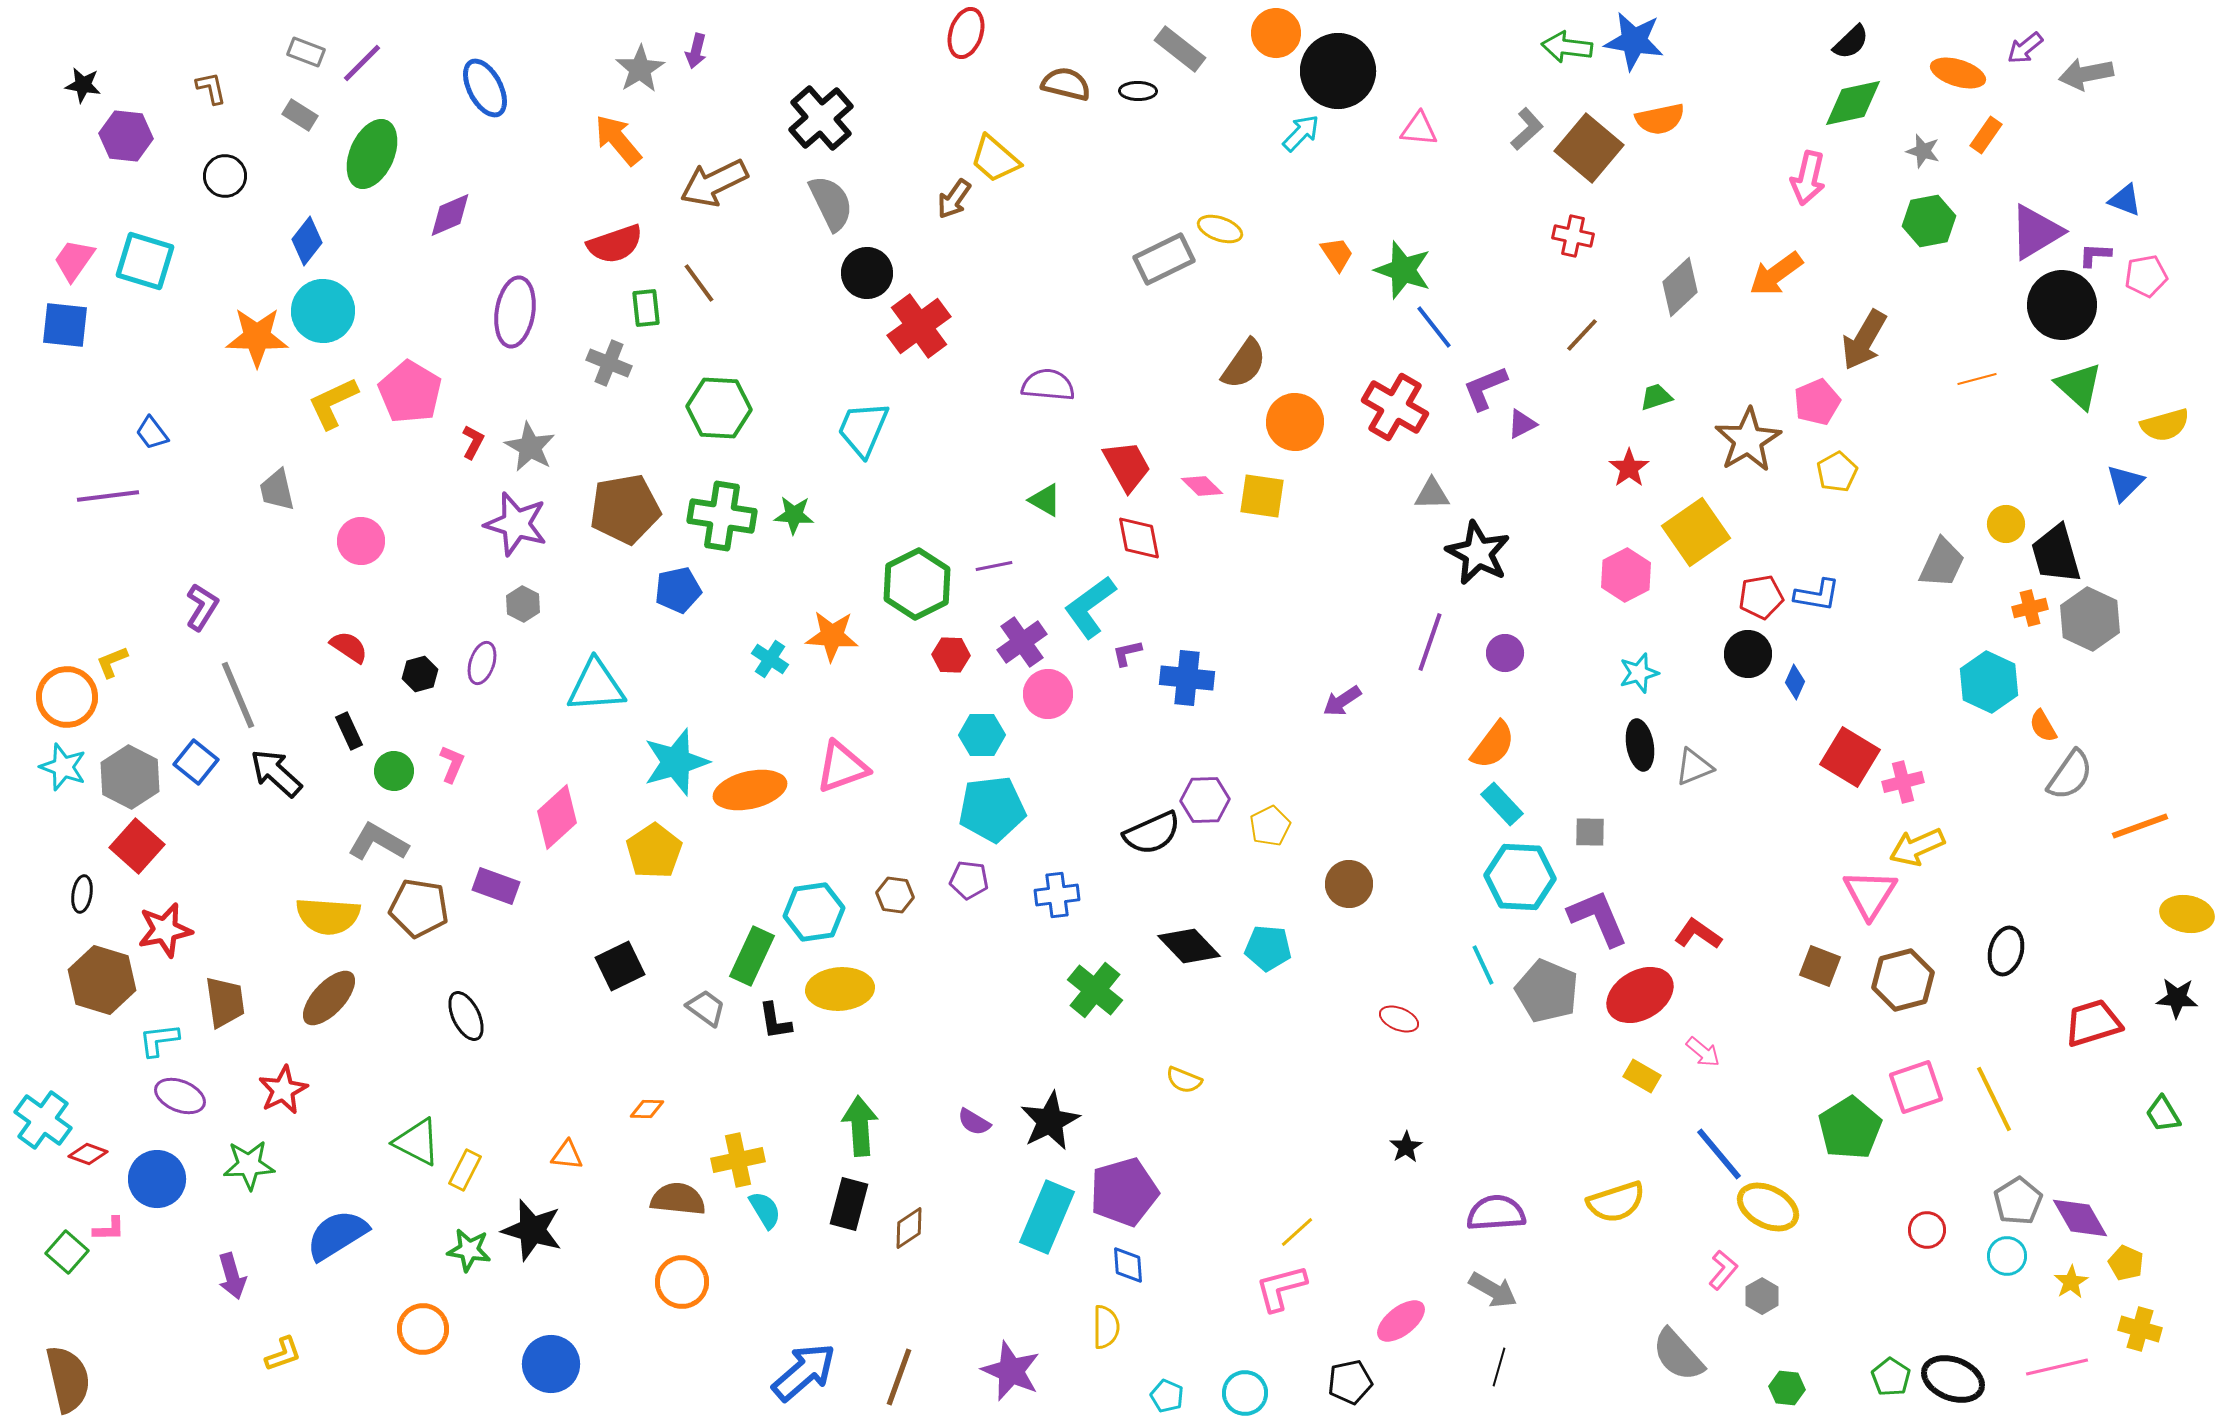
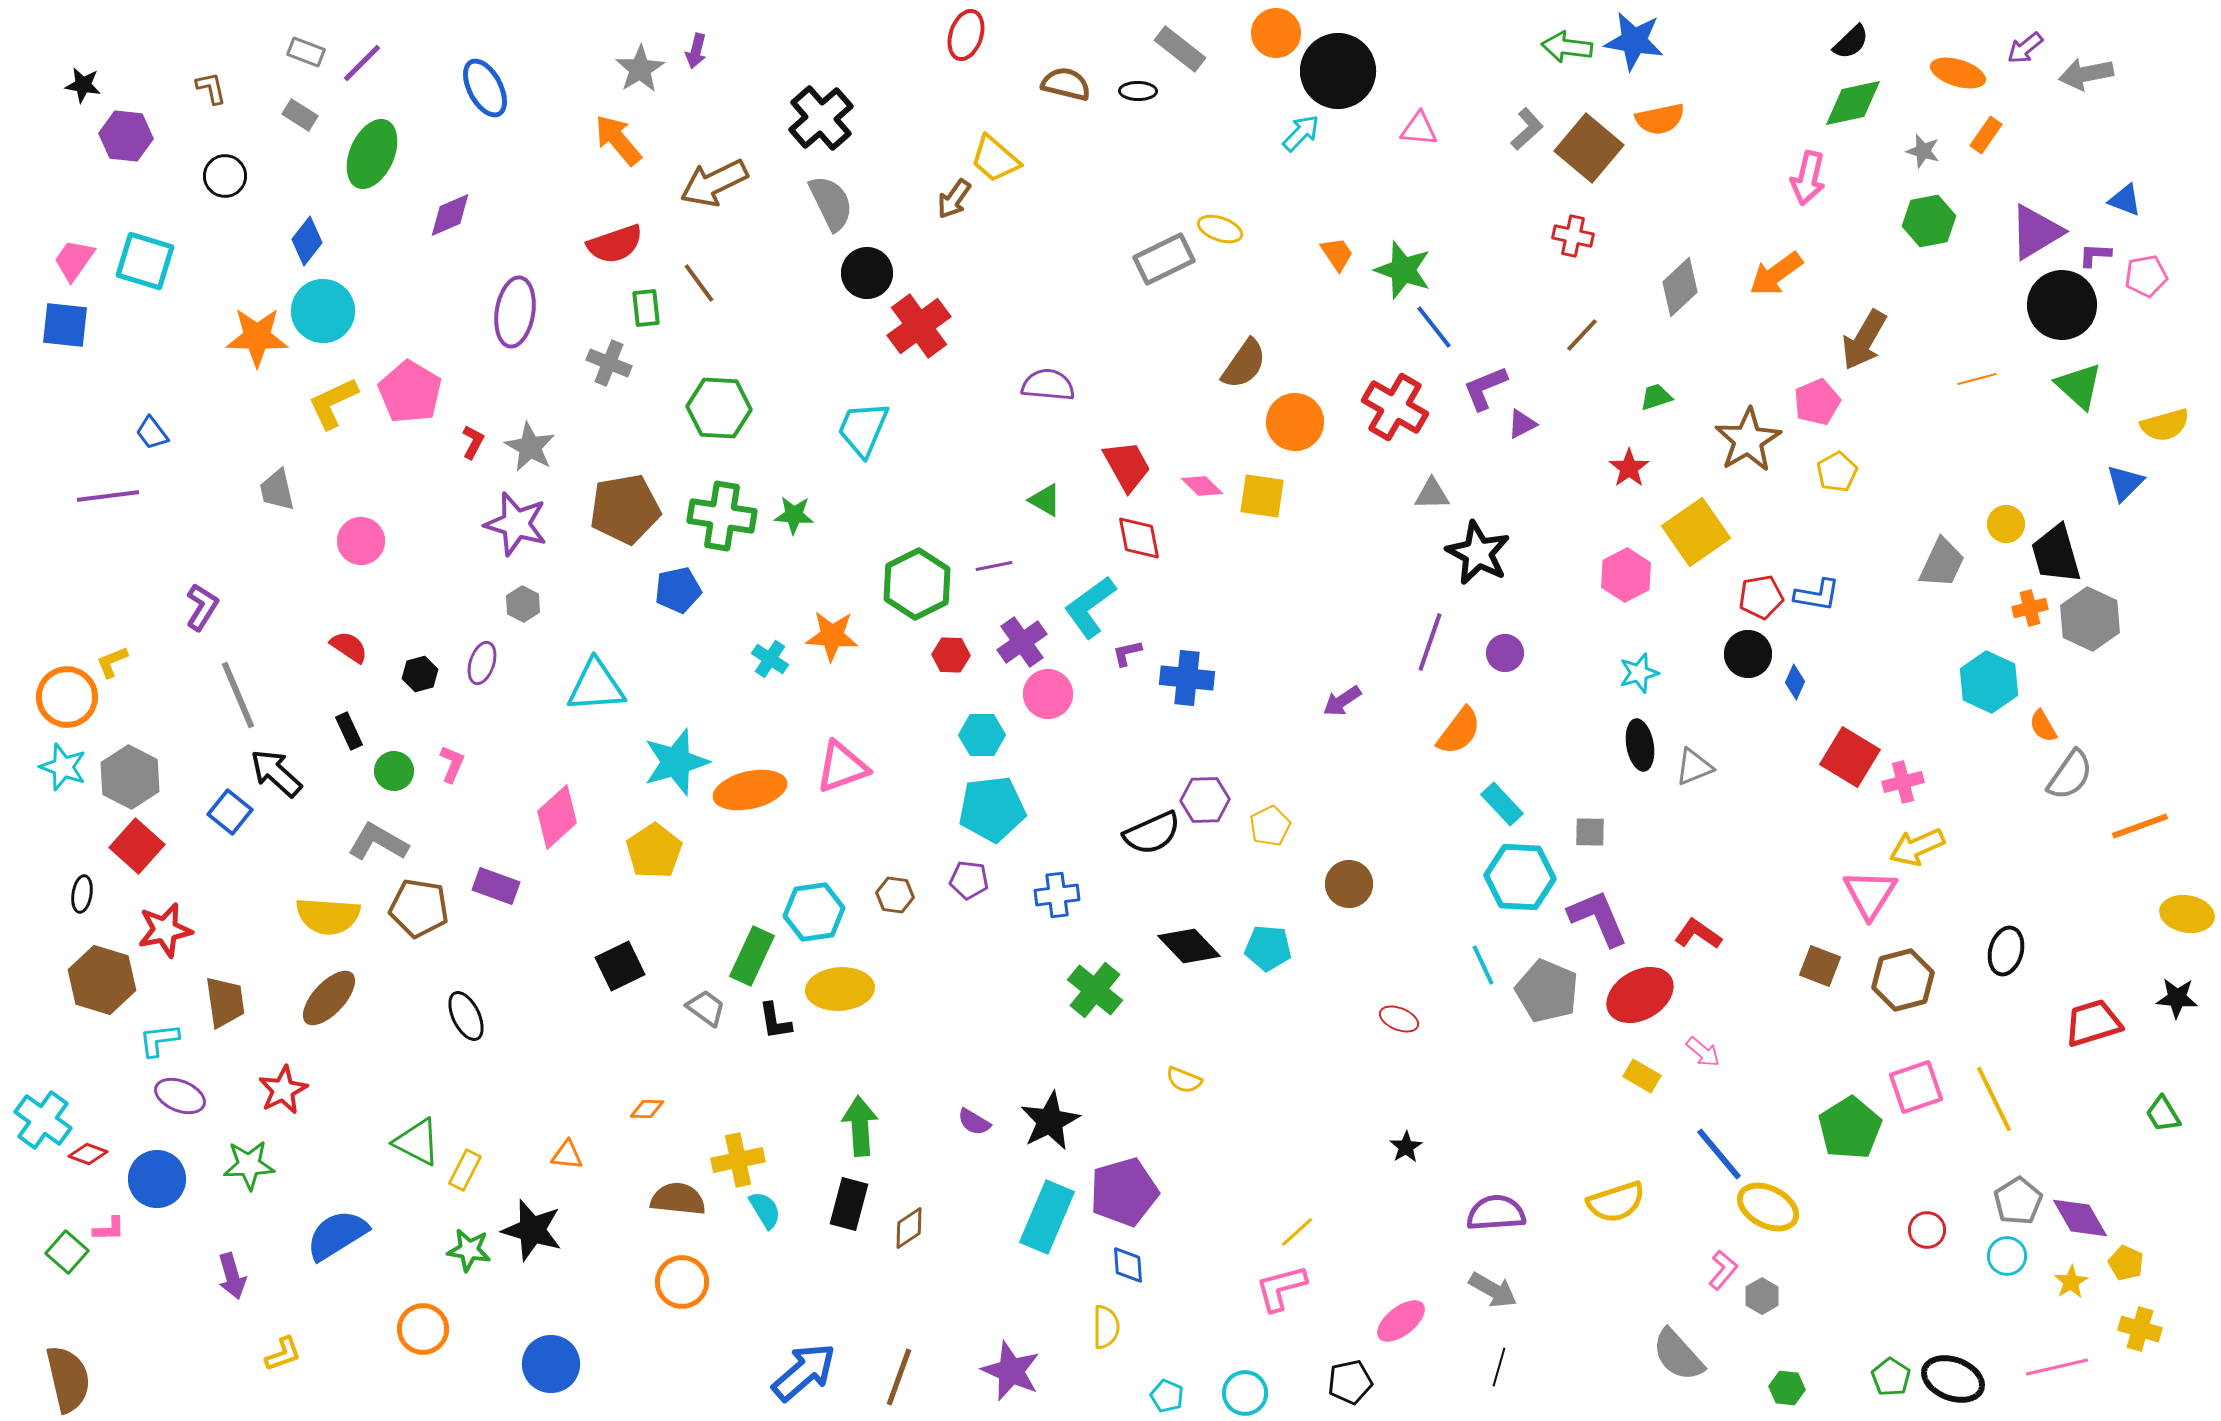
red ellipse at (966, 33): moved 2 px down
orange semicircle at (1493, 745): moved 34 px left, 14 px up
blue square at (196, 762): moved 34 px right, 50 px down
